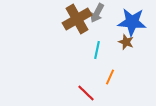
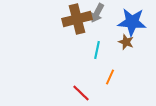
brown cross: rotated 16 degrees clockwise
red line: moved 5 px left
